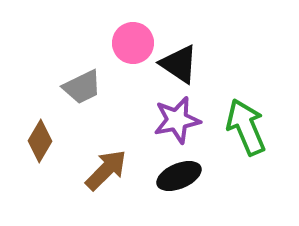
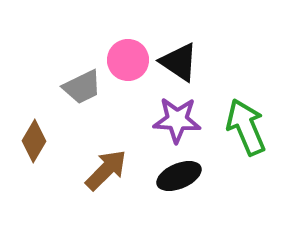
pink circle: moved 5 px left, 17 px down
black triangle: moved 2 px up
purple star: rotated 15 degrees clockwise
brown diamond: moved 6 px left
